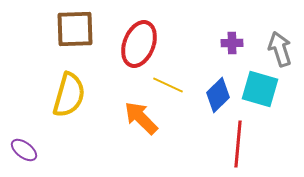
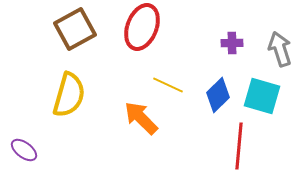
brown square: rotated 27 degrees counterclockwise
red ellipse: moved 3 px right, 17 px up
cyan square: moved 2 px right, 7 px down
red line: moved 1 px right, 2 px down
